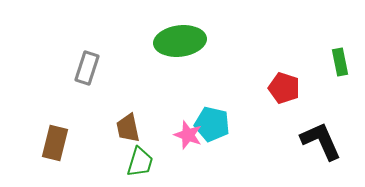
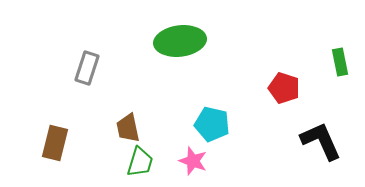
pink star: moved 5 px right, 26 px down
